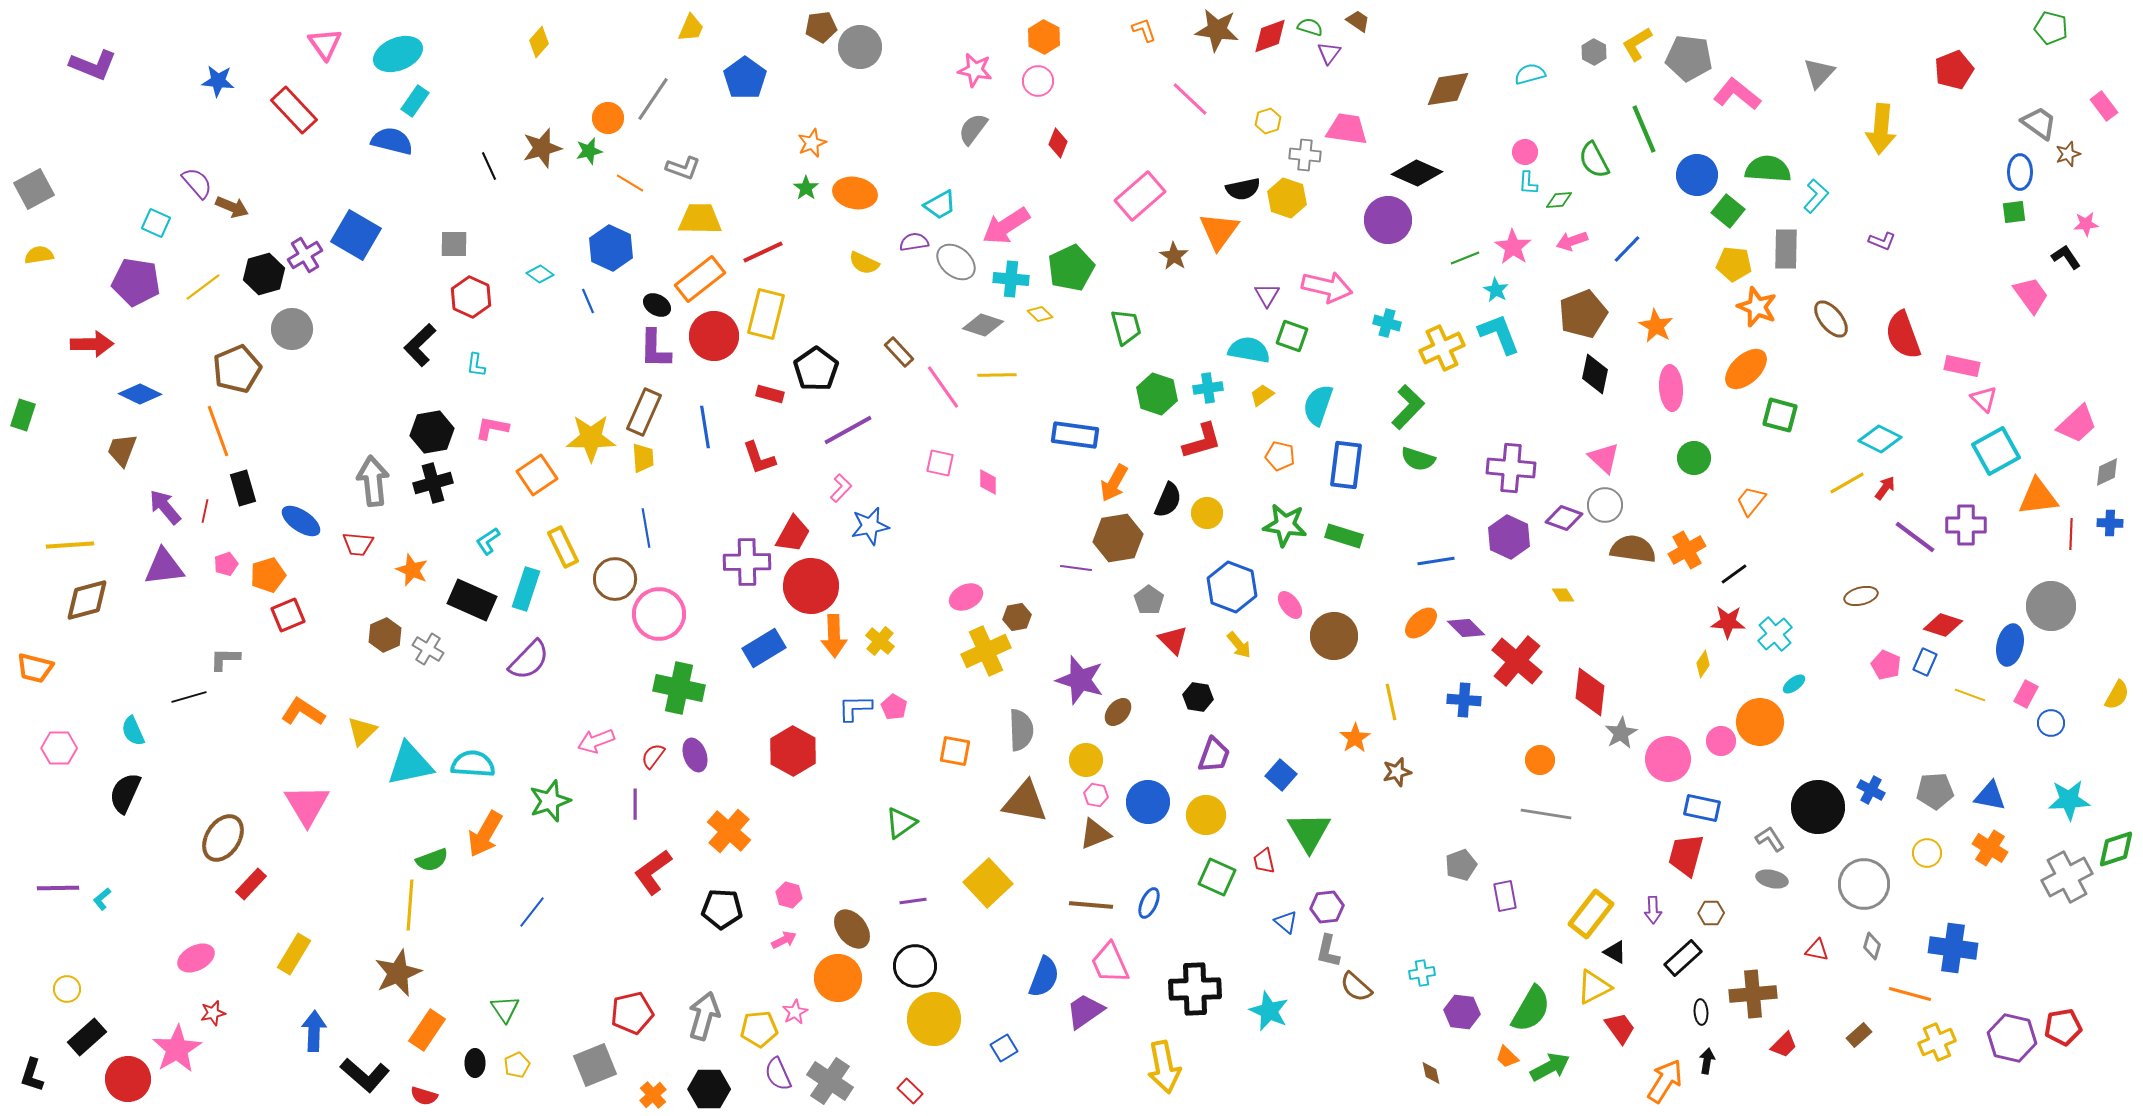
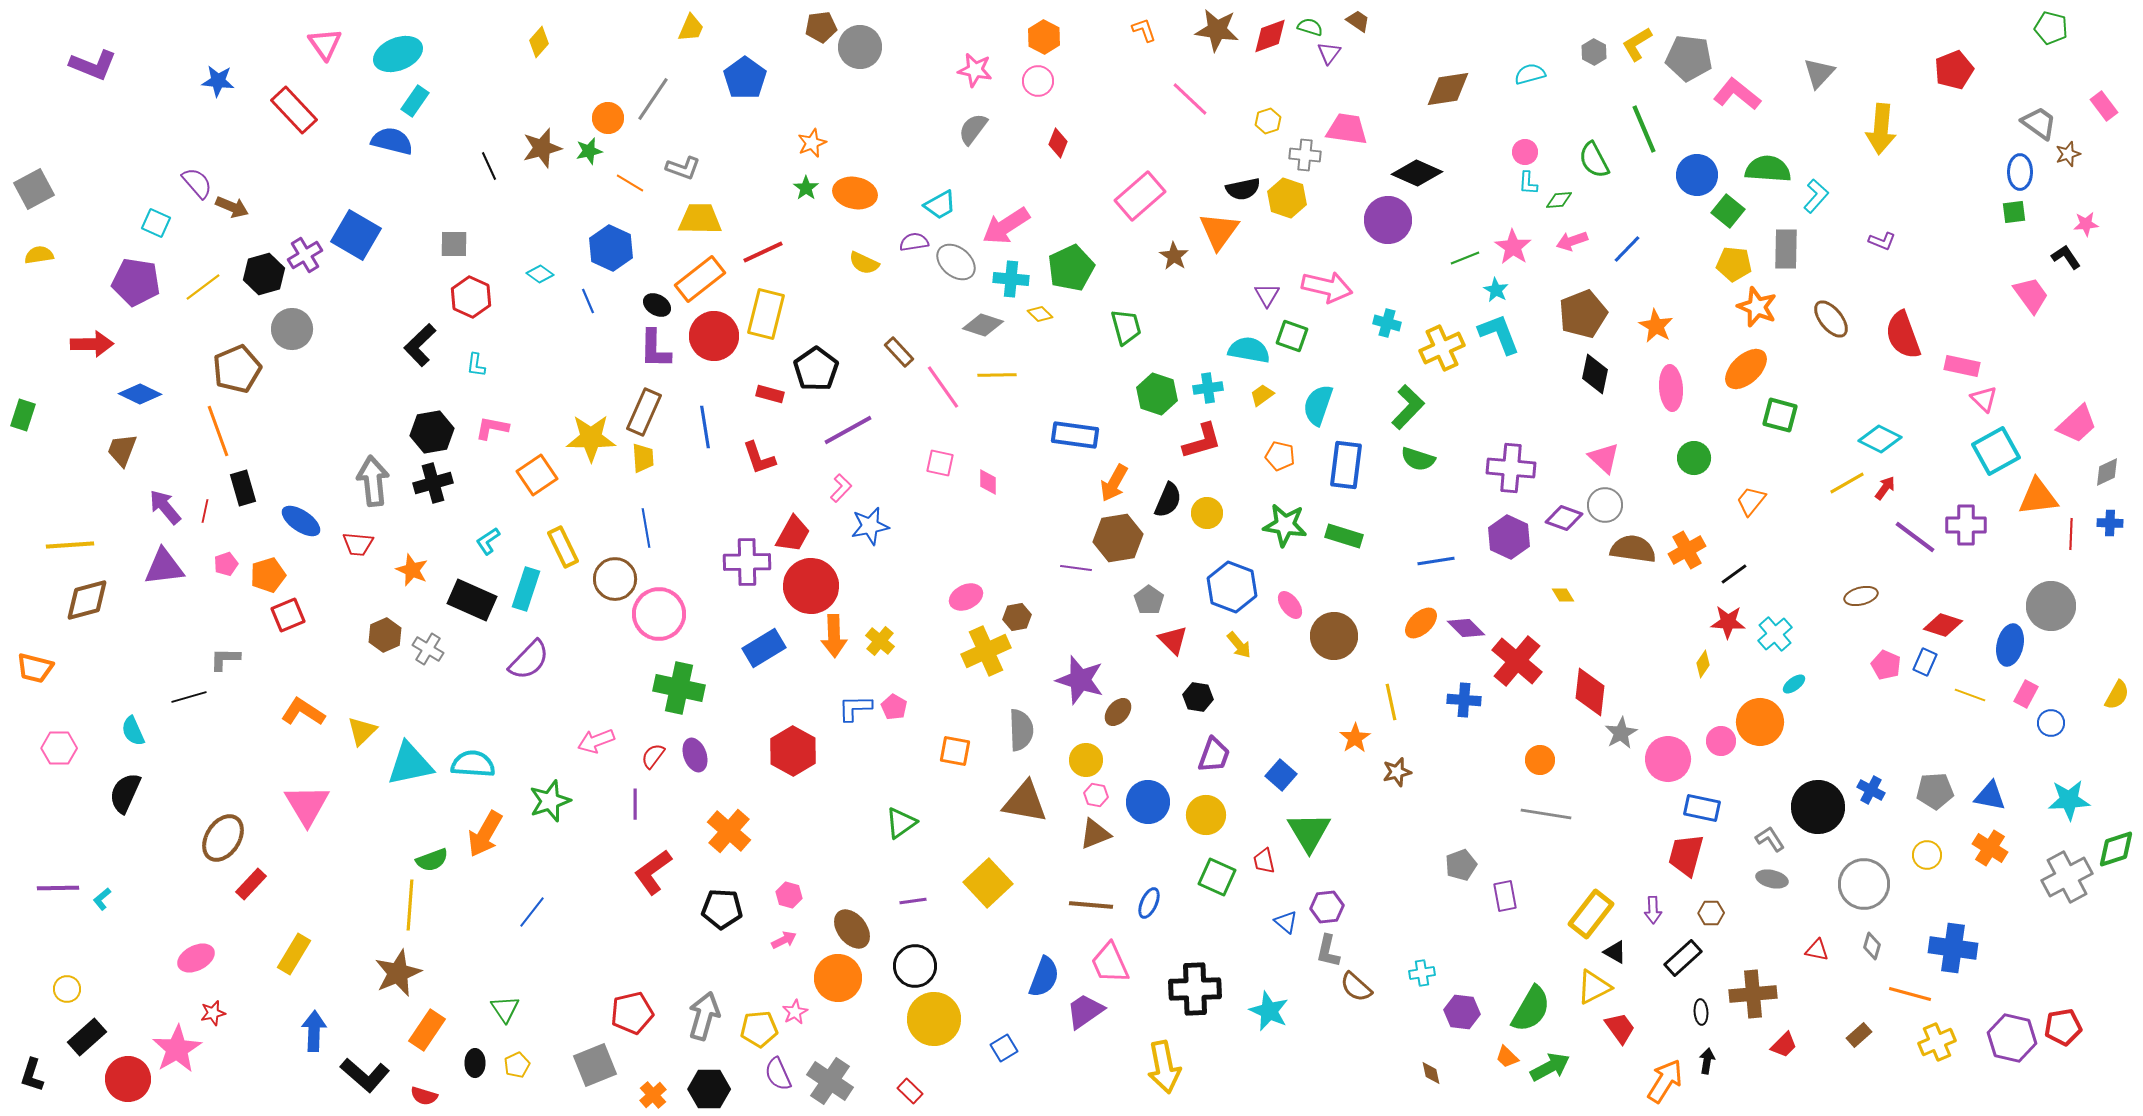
yellow circle at (1927, 853): moved 2 px down
